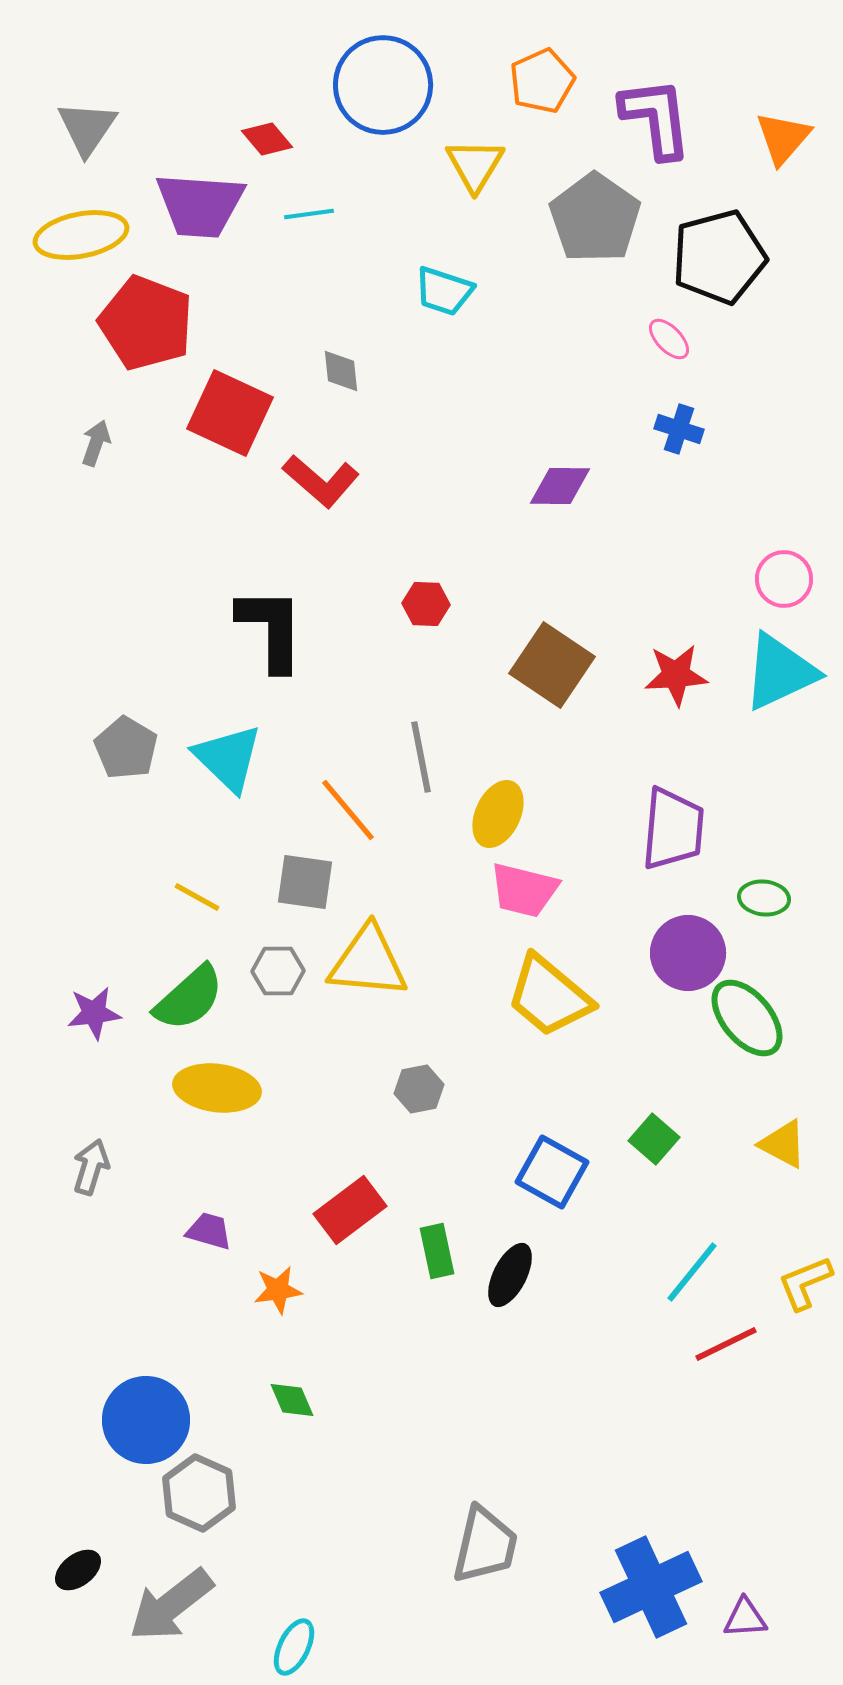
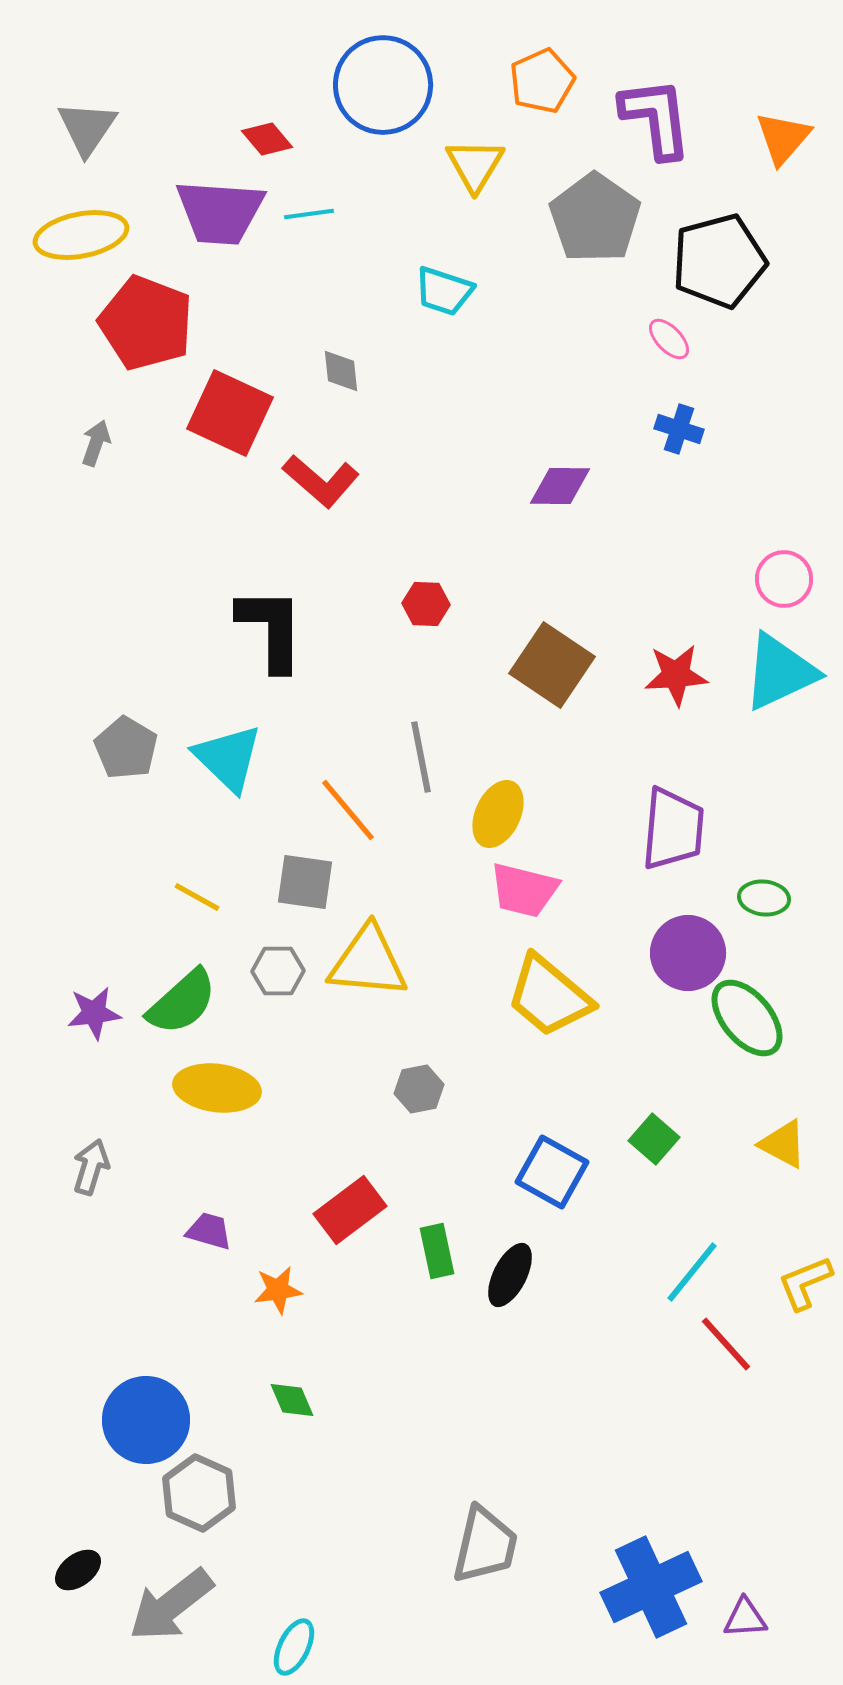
purple trapezoid at (200, 205): moved 20 px right, 7 px down
black pentagon at (719, 257): moved 4 px down
green semicircle at (189, 998): moved 7 px left, 4 px down
red line at (726, 1344): rotated 74 degrees clockwise
